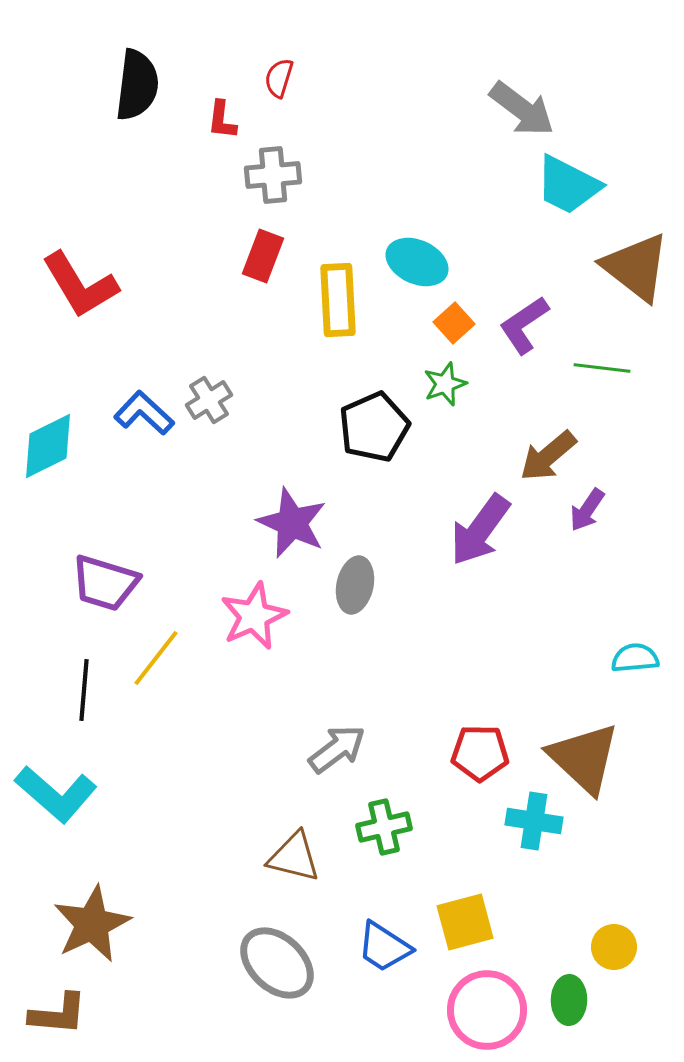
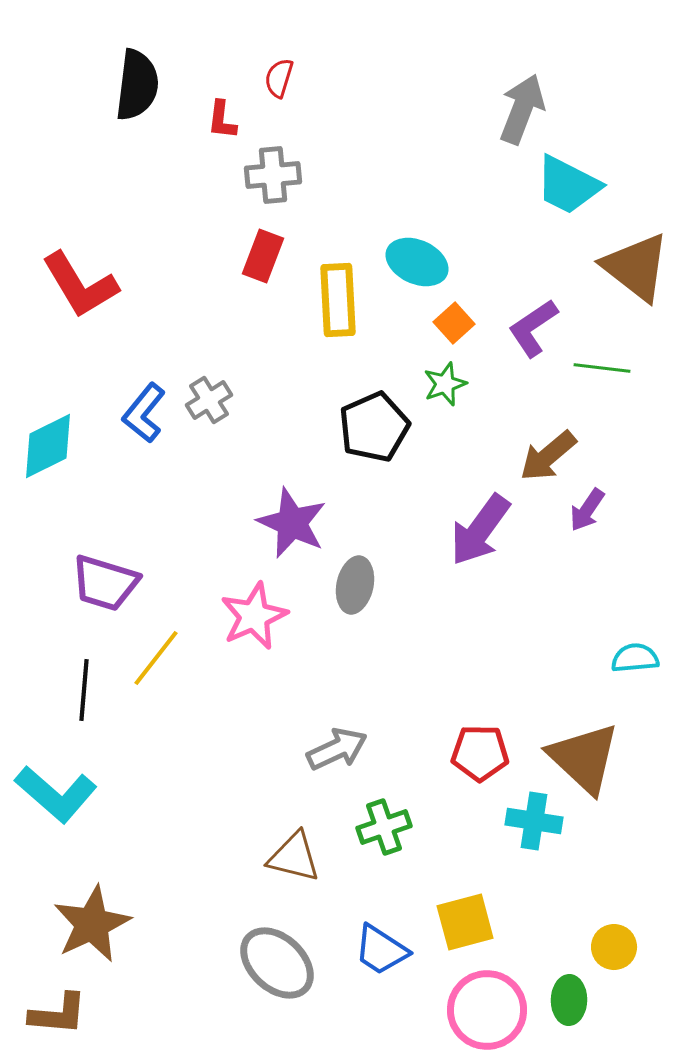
gray arrow at (522, 109): rotated 106 degrees counterclockwise
purple L-shape at (524, 325): moved 9 px right, 3 px down
blue L-shape at (144, 413): rotated 94 degrees counterclockwise
gray arrow at (337, 749): rotated 12 degrees clockwise
green cross at (384, 827): rotated 6 degrees counterclockwise
blue trapezoid at (384, 947): moved 3 px left, 3 px down
